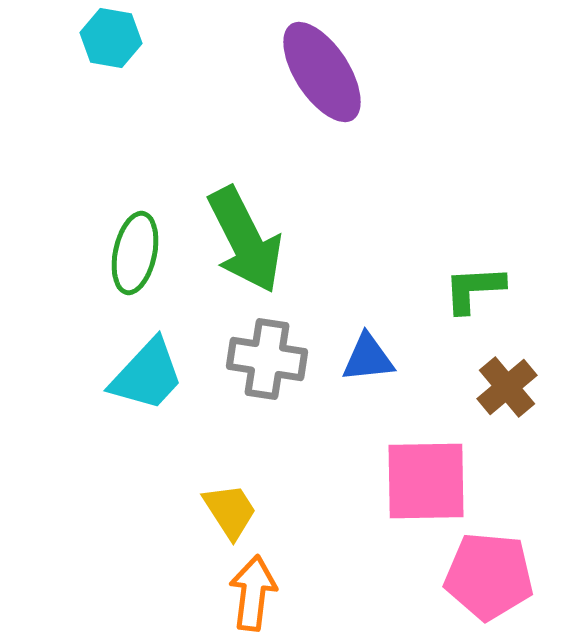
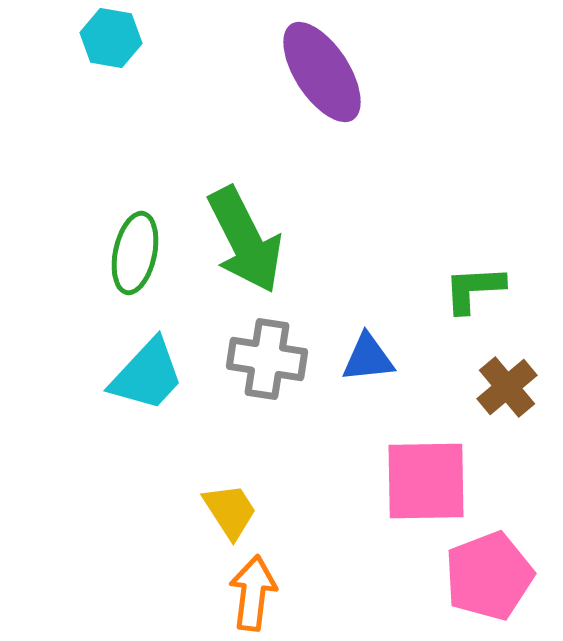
pink pentagon: rotated 26 degrees counterclockwise
